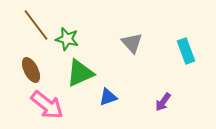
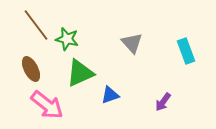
brown ellipse: moved 1 px up
blue triangle: moved 2 px right, 2 px up
